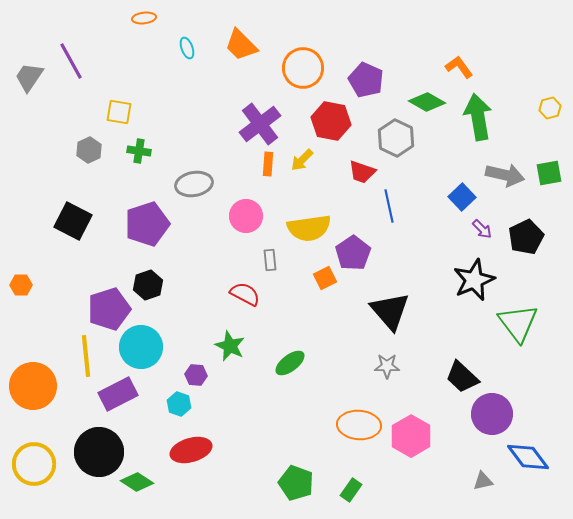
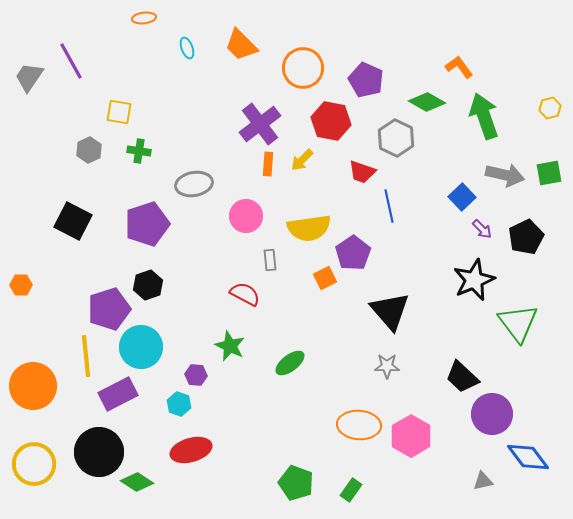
green arrow at (478, 117): moved 6 px right, 1 px up; rotated 9 degrees counterclockwise
